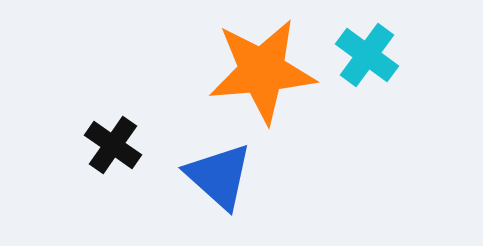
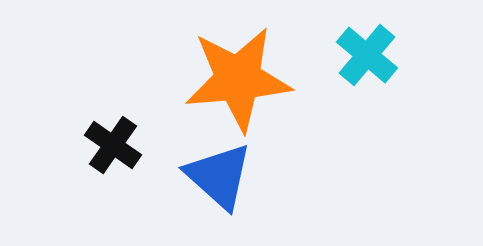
cyan cross: rotated 4 degrees clockwise
orange star: moved 24 px left, 8 px down
